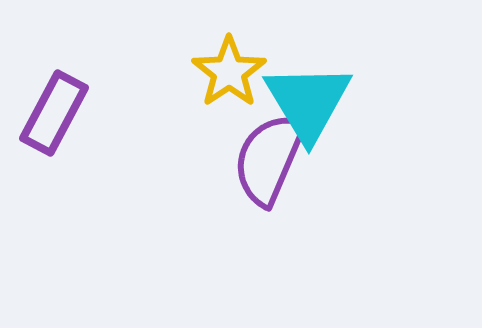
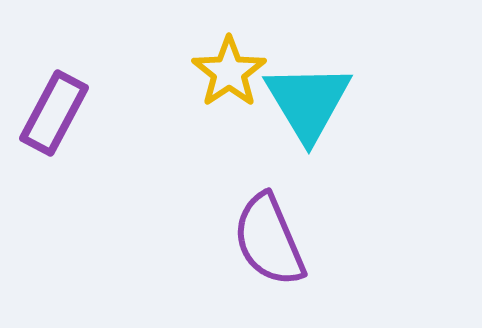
purple semicircle: moved 81 px down; rotated 46 degrees counterclockwise
